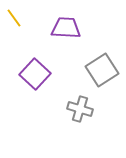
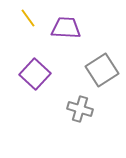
yellow line: moved 14 px right
